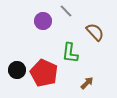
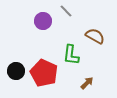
brown semicircle: moved 4 px down; rotated 18 degrees counterclockwise
green L-shape: moved 1 px right, 2 px down
black circle: moved 1 px left, 1 px down
